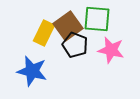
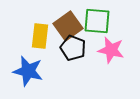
green square: moved 2 px down
yellow rectangle: moved 4 px left, 3 px down; rotated 20 degrees counterclockwise
black pentagon: moved 2 px left, 3 px down
blue star: moved 4 px left
